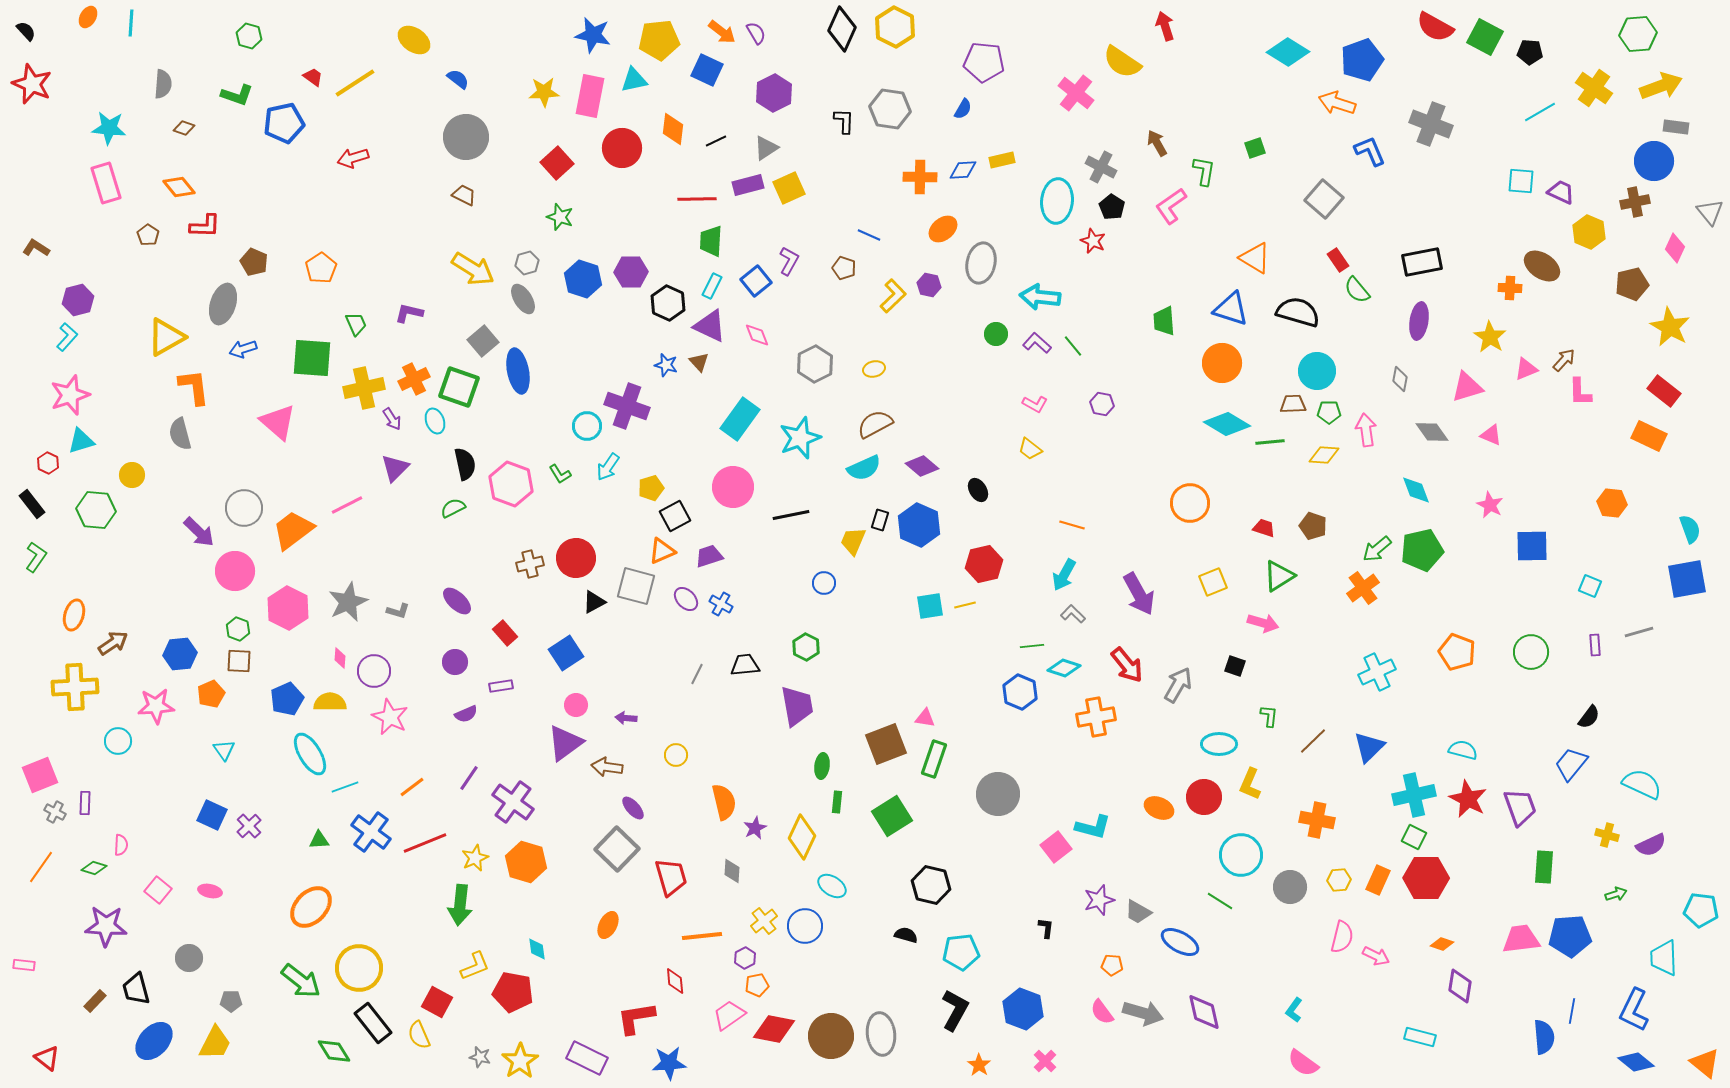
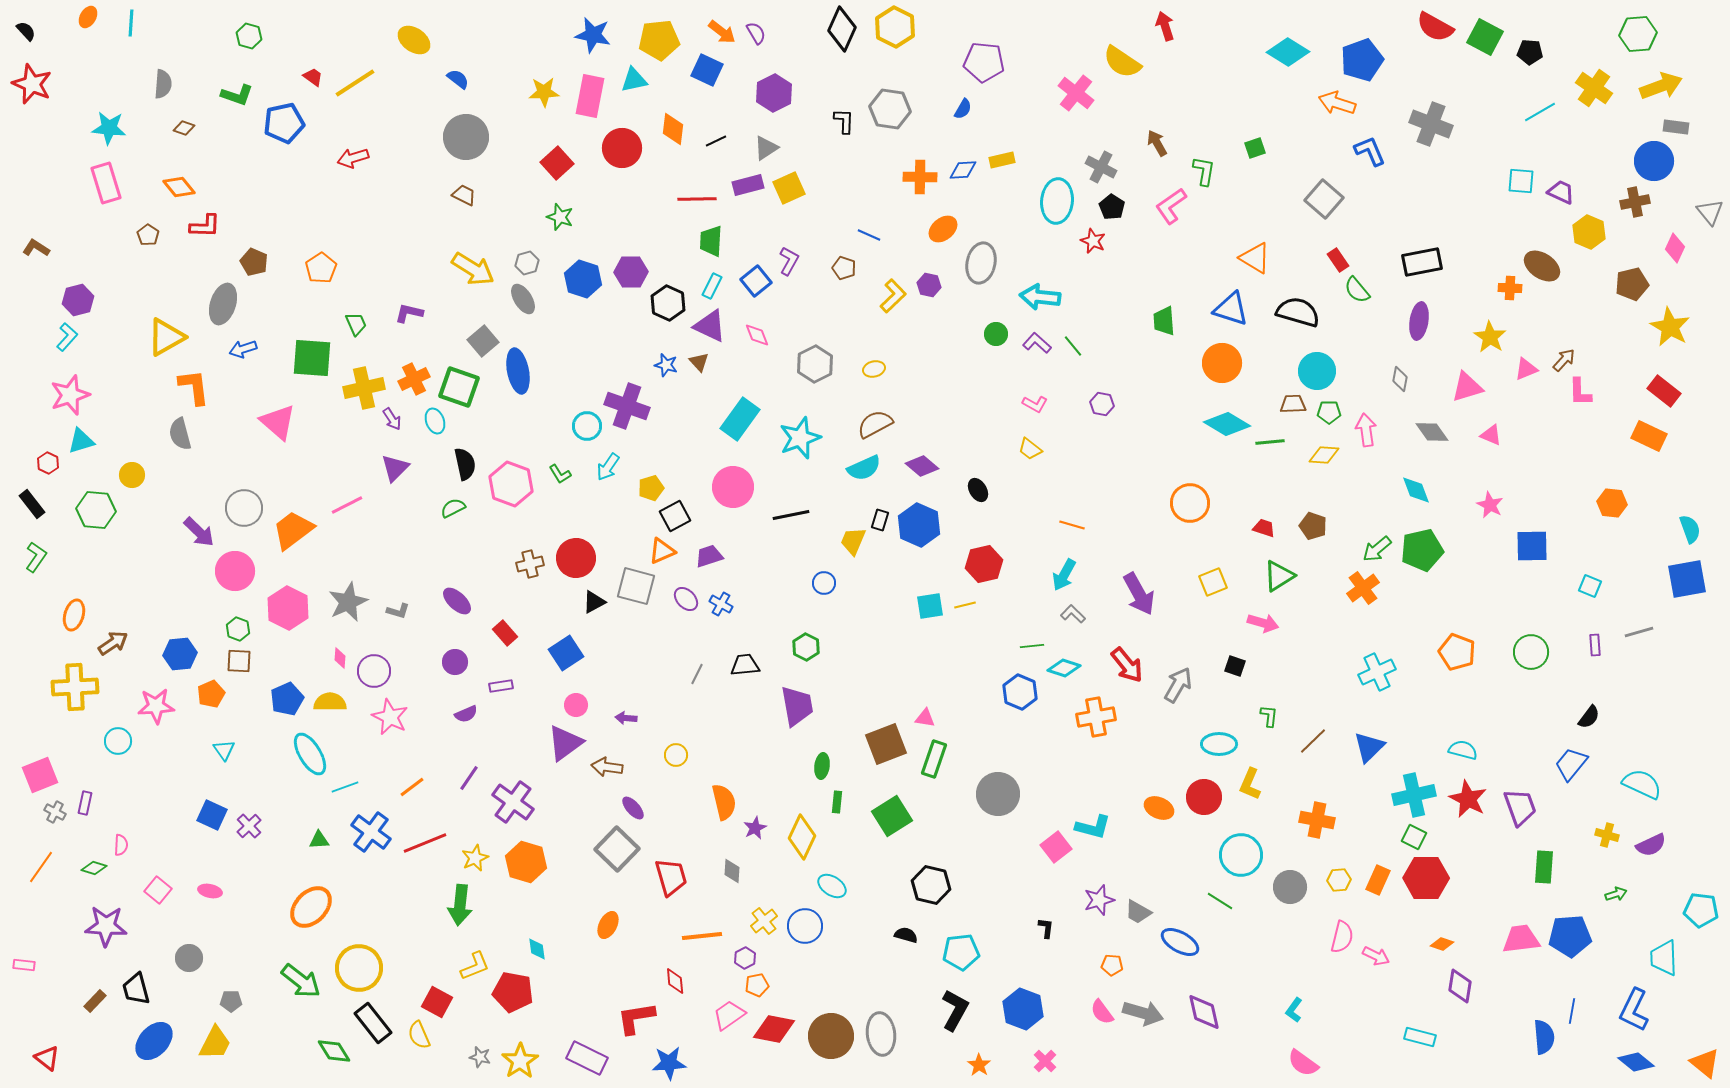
purple rectangle at (85, 803): rotated 10 degrees clockwise
